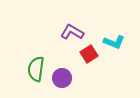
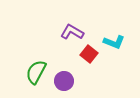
red square: rotated 18 degrees counterclockwise
green semicircle: moved 3 px down; rotated 20 degrees clockwise
purple circle: moved 2 px right, 3 px down
